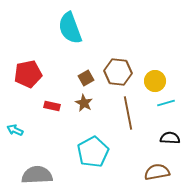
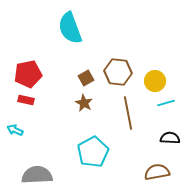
red rectangle: moved 26 px left, 6 px up
